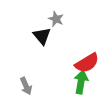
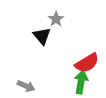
gray star: rotated 14 degrees clockwise
gray arrow: rotated 42 degrees counterclockwise
